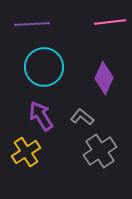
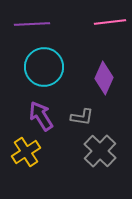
gray L-shape: rotated 150 degrees clockwise
gray cross: rotated 12 degrees counterclockwise
